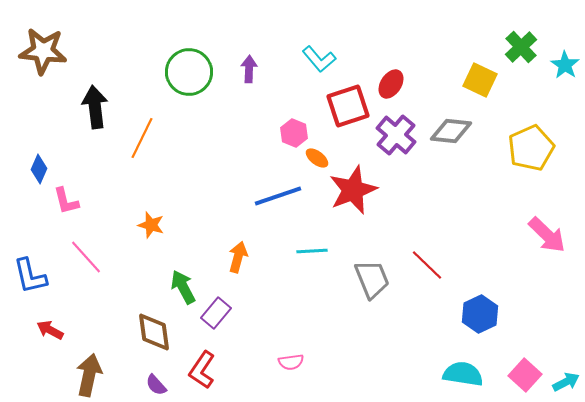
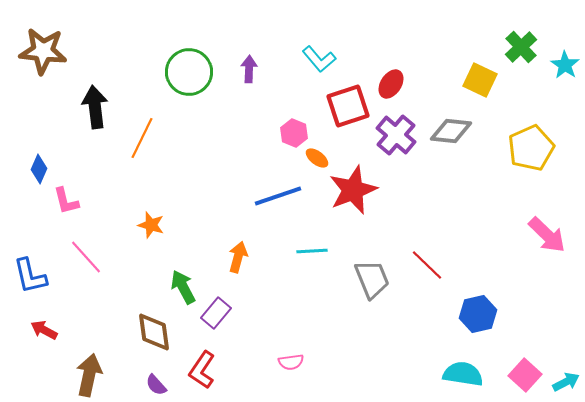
blue hexagon: moved 2 px left; rotated 12 degrees clockwise
red arrow: moved 6 px left
